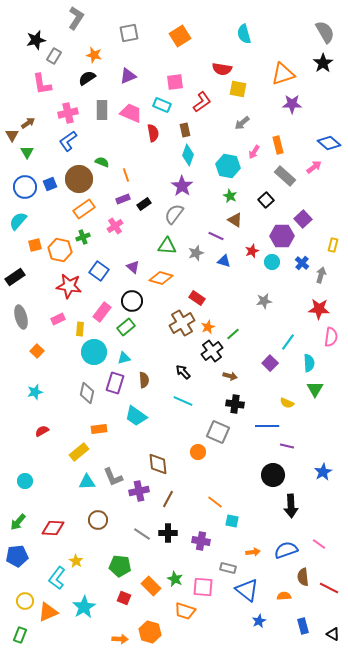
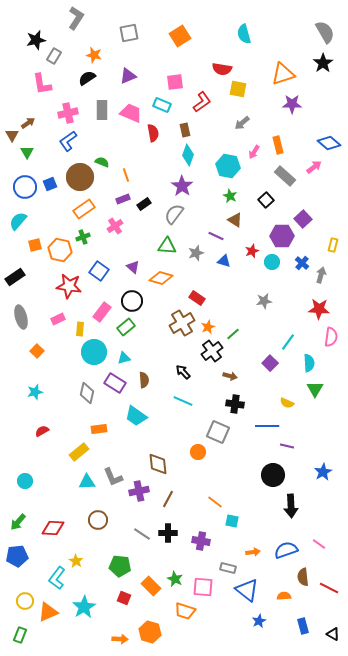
brown circle at (79, 179): moved 1 px right, 2 px up
purple rectangle at (115, 383): rotated 75 degrees counterclockwise
